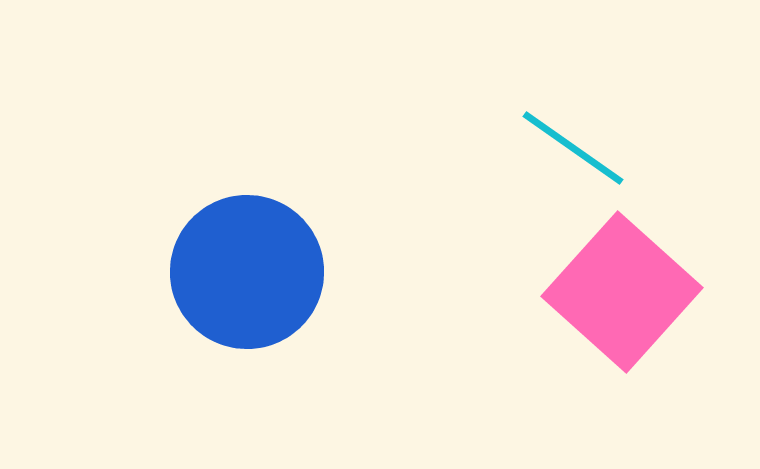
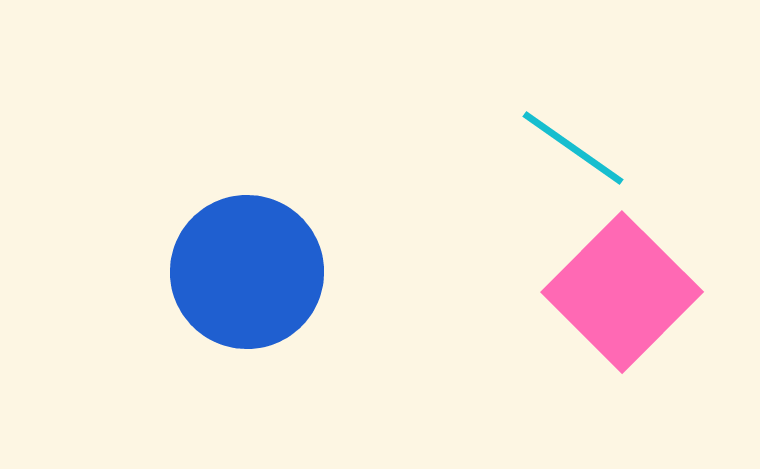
pink square: rotated 3 degrees clockwise
